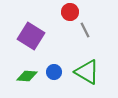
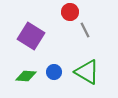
green diamond: moved 1 px left
